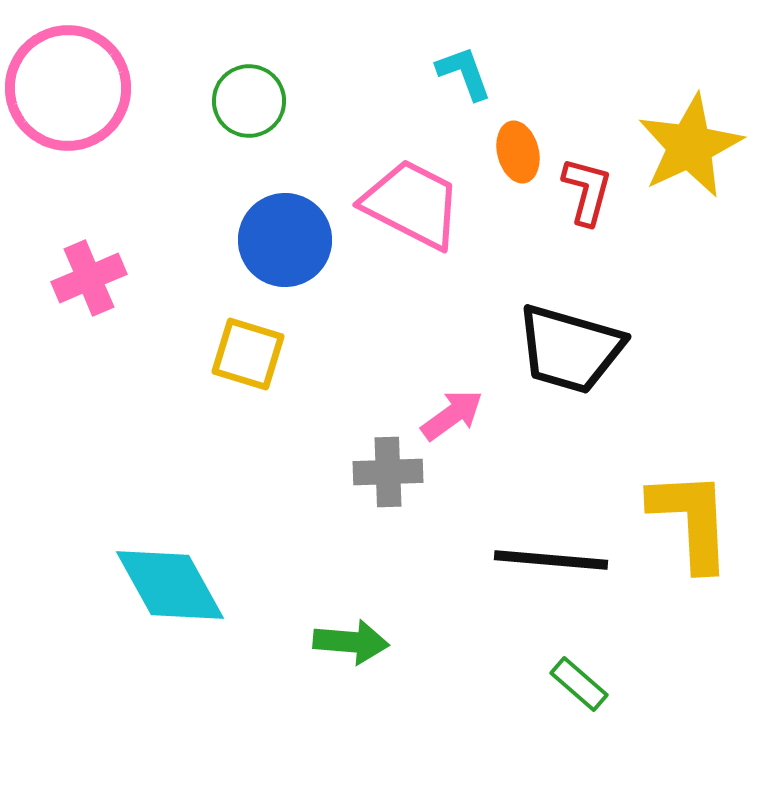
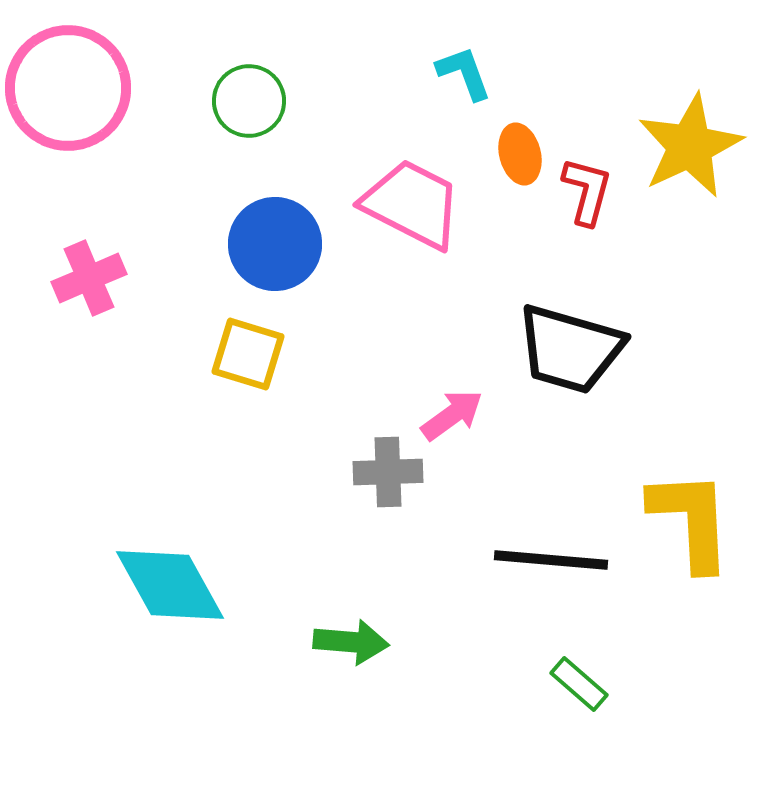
orange ellipse: moved 2 px right, 2 px down
blue circle: moved 10 px left, 4 px down
